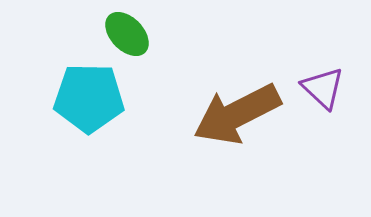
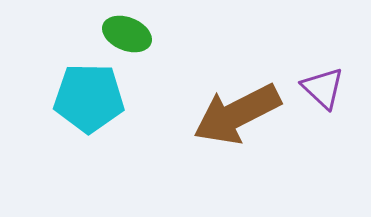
green ellipse: rotated 24 degrees counterclockwise
